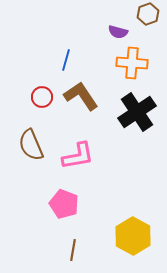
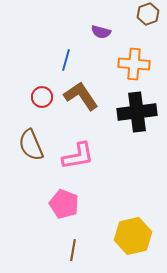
purple semicircle: moved 17 px left
orange cross: moved 2 px right, 1 px down
black cross: rotated 27 degrees clockwise
yellow hexagon: rotated 18 degrees clockwise
